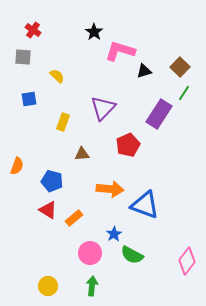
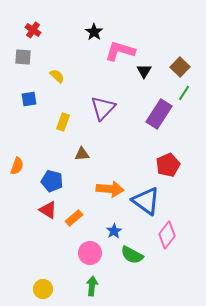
black triangle: rotated 42 degrees counterclockwise
red pentagon: moved 40 px right, 20 px down
blue triangle: moved 1 px right, 4 px up; rotated 16 degrees clockwise
blue star: moved 3 px up
pink diamond: moved 20 px left, 26 px up
yellow circle: moved 5 px left, 3 px down
